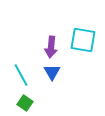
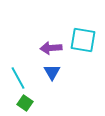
purple arrow: moved 1 px down; rotated 80 degrees clockwise
cyan line: moved 3 px left, 3 px down
